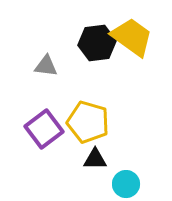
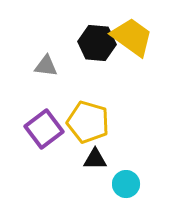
black hexagon: rotated 12 degrees clockwise
